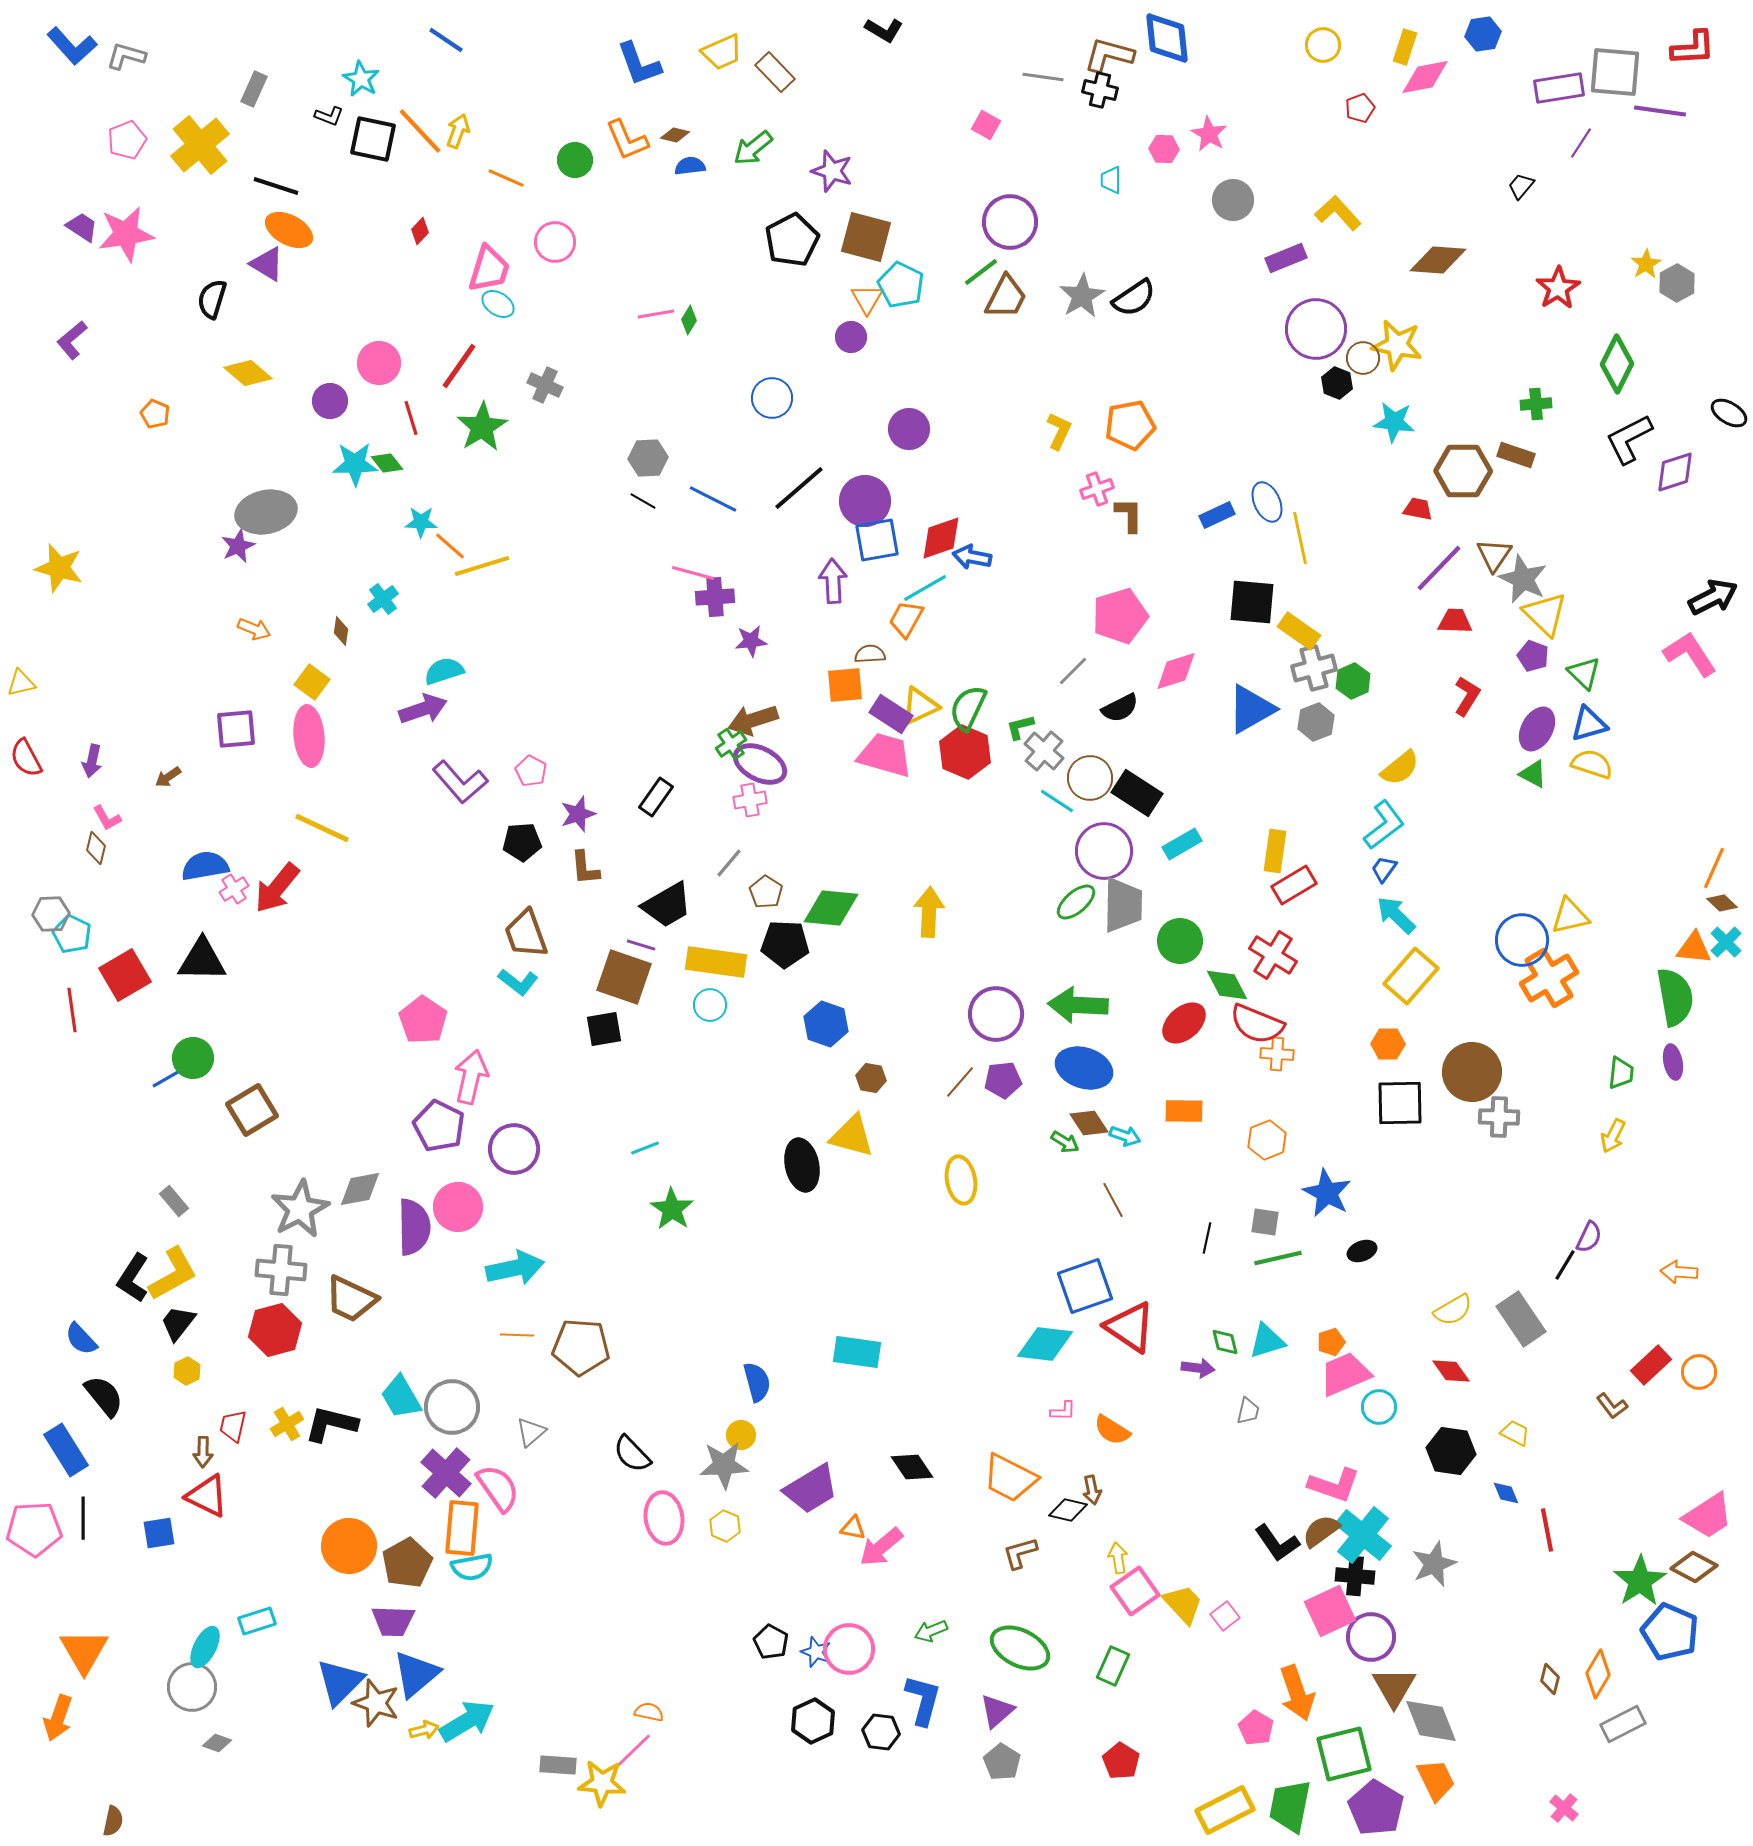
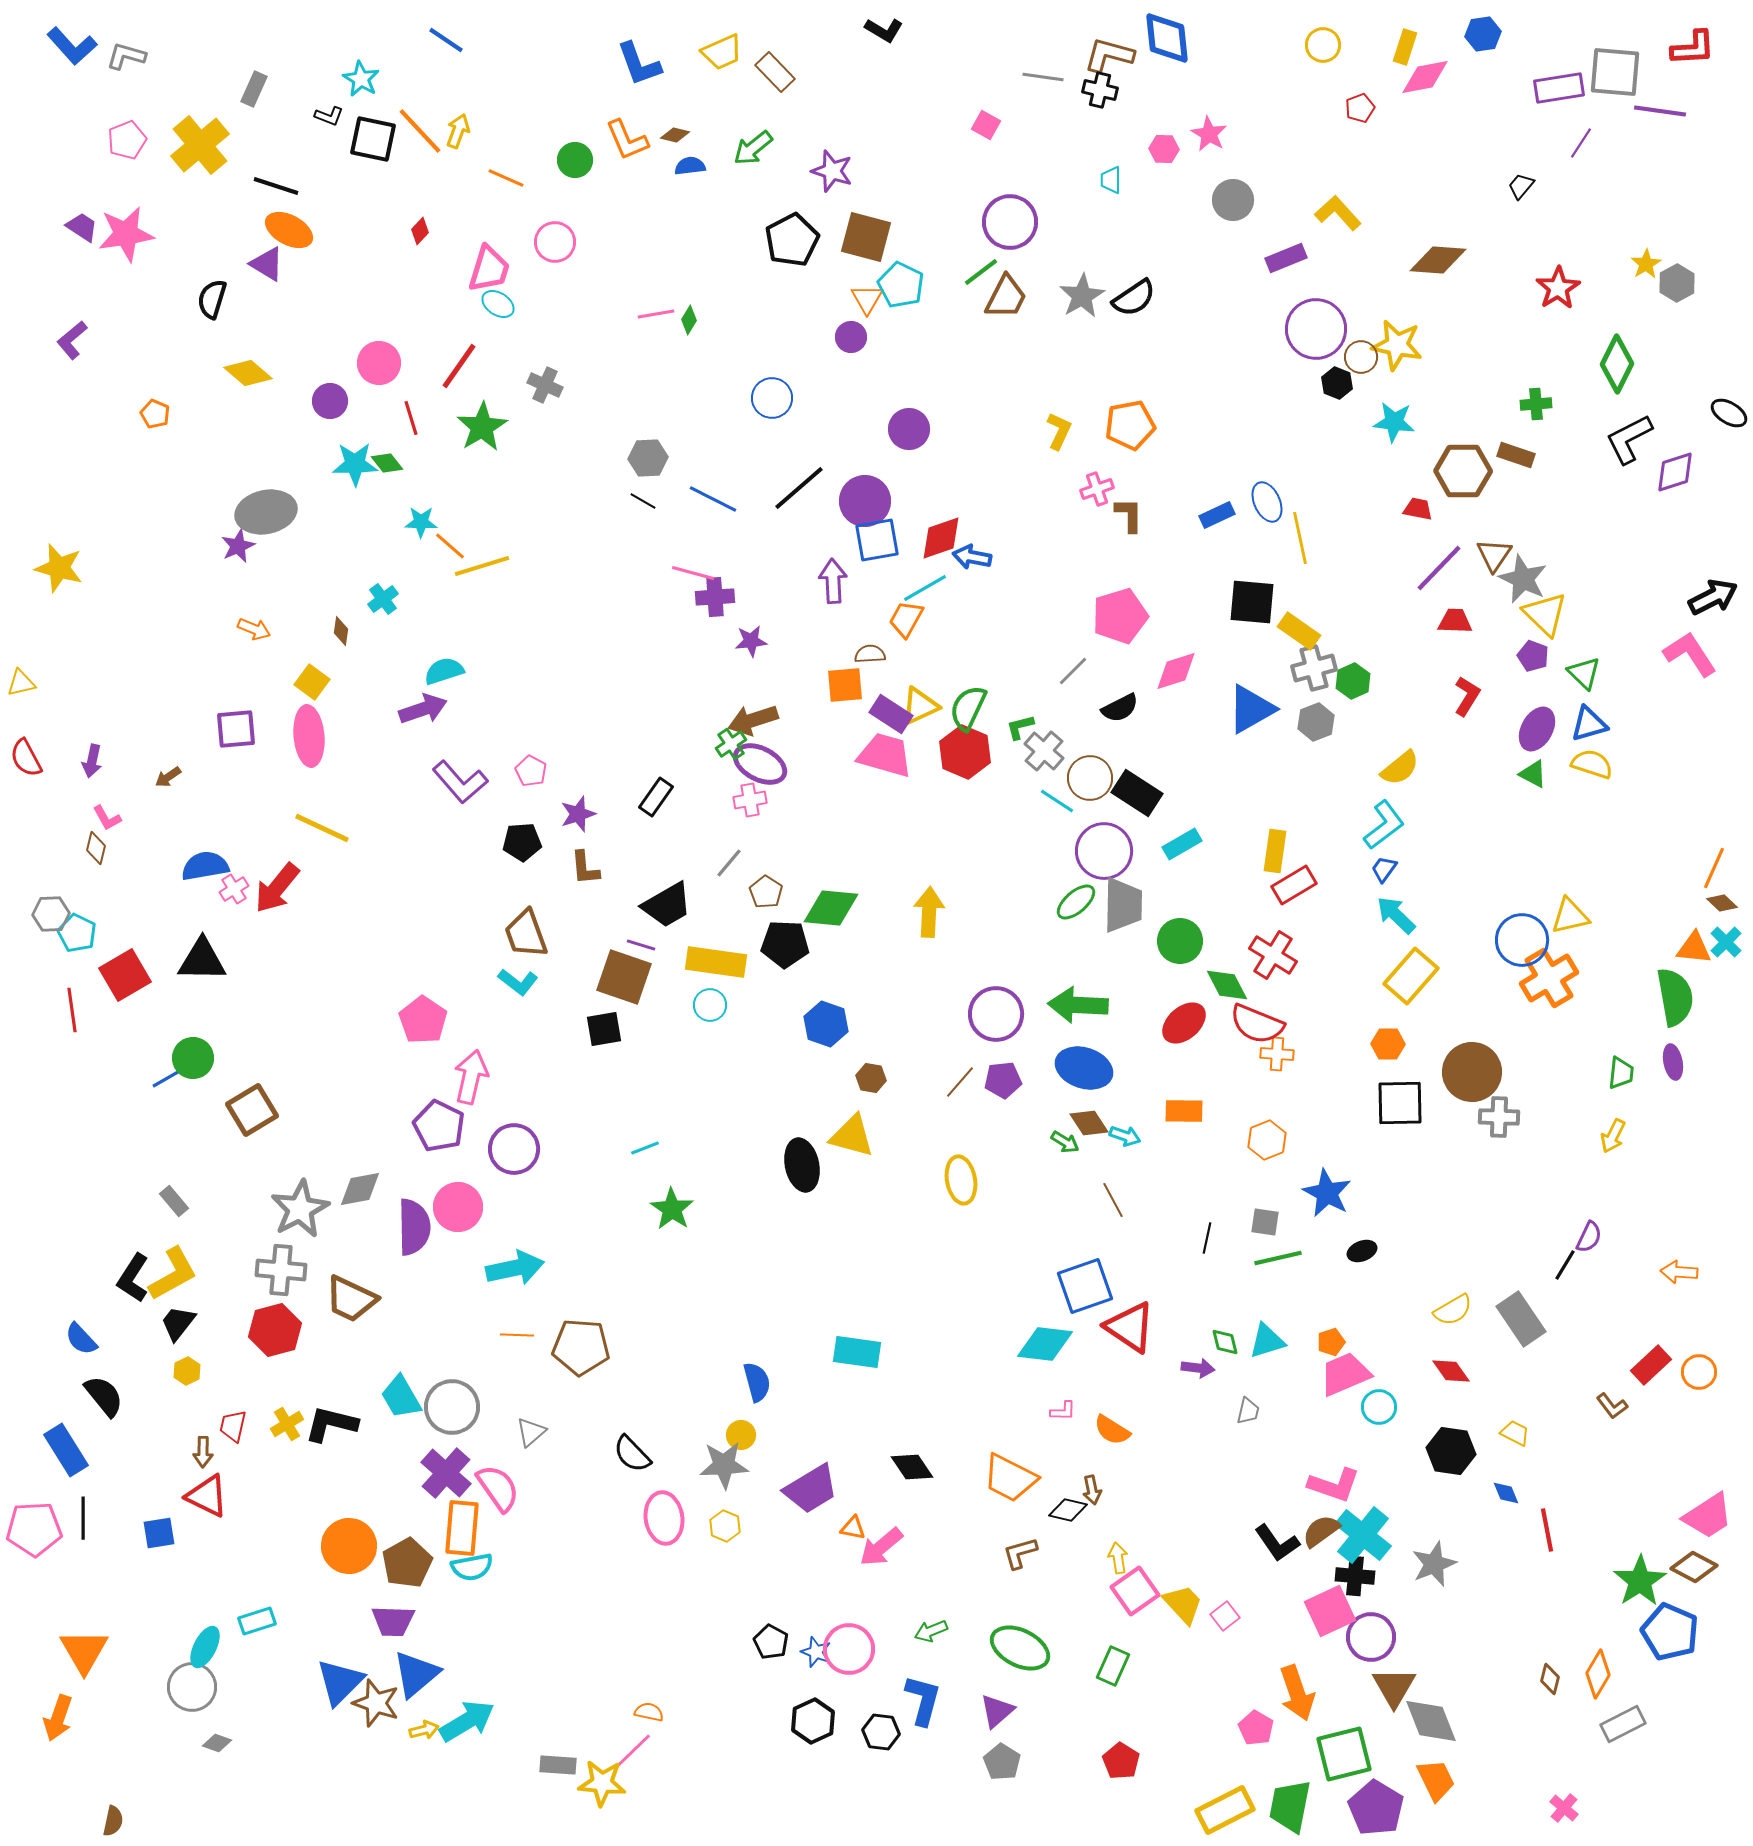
brown circle at (1363, 358): moved 2 px left, 1 px up
cyan pentagon at (72, 934): moved 5 px right, 1 px up
